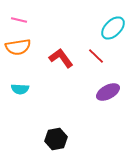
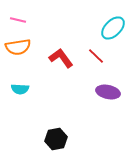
pink line: moved 1 px left
purple ellipse: rotated 40 degrees clockwise
